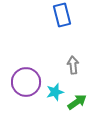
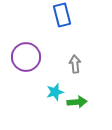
gray arrow: moved 2 px right, 1 px up
purple circle: moved 25 px up
green arrow: rotated 30 degrees clockwise
